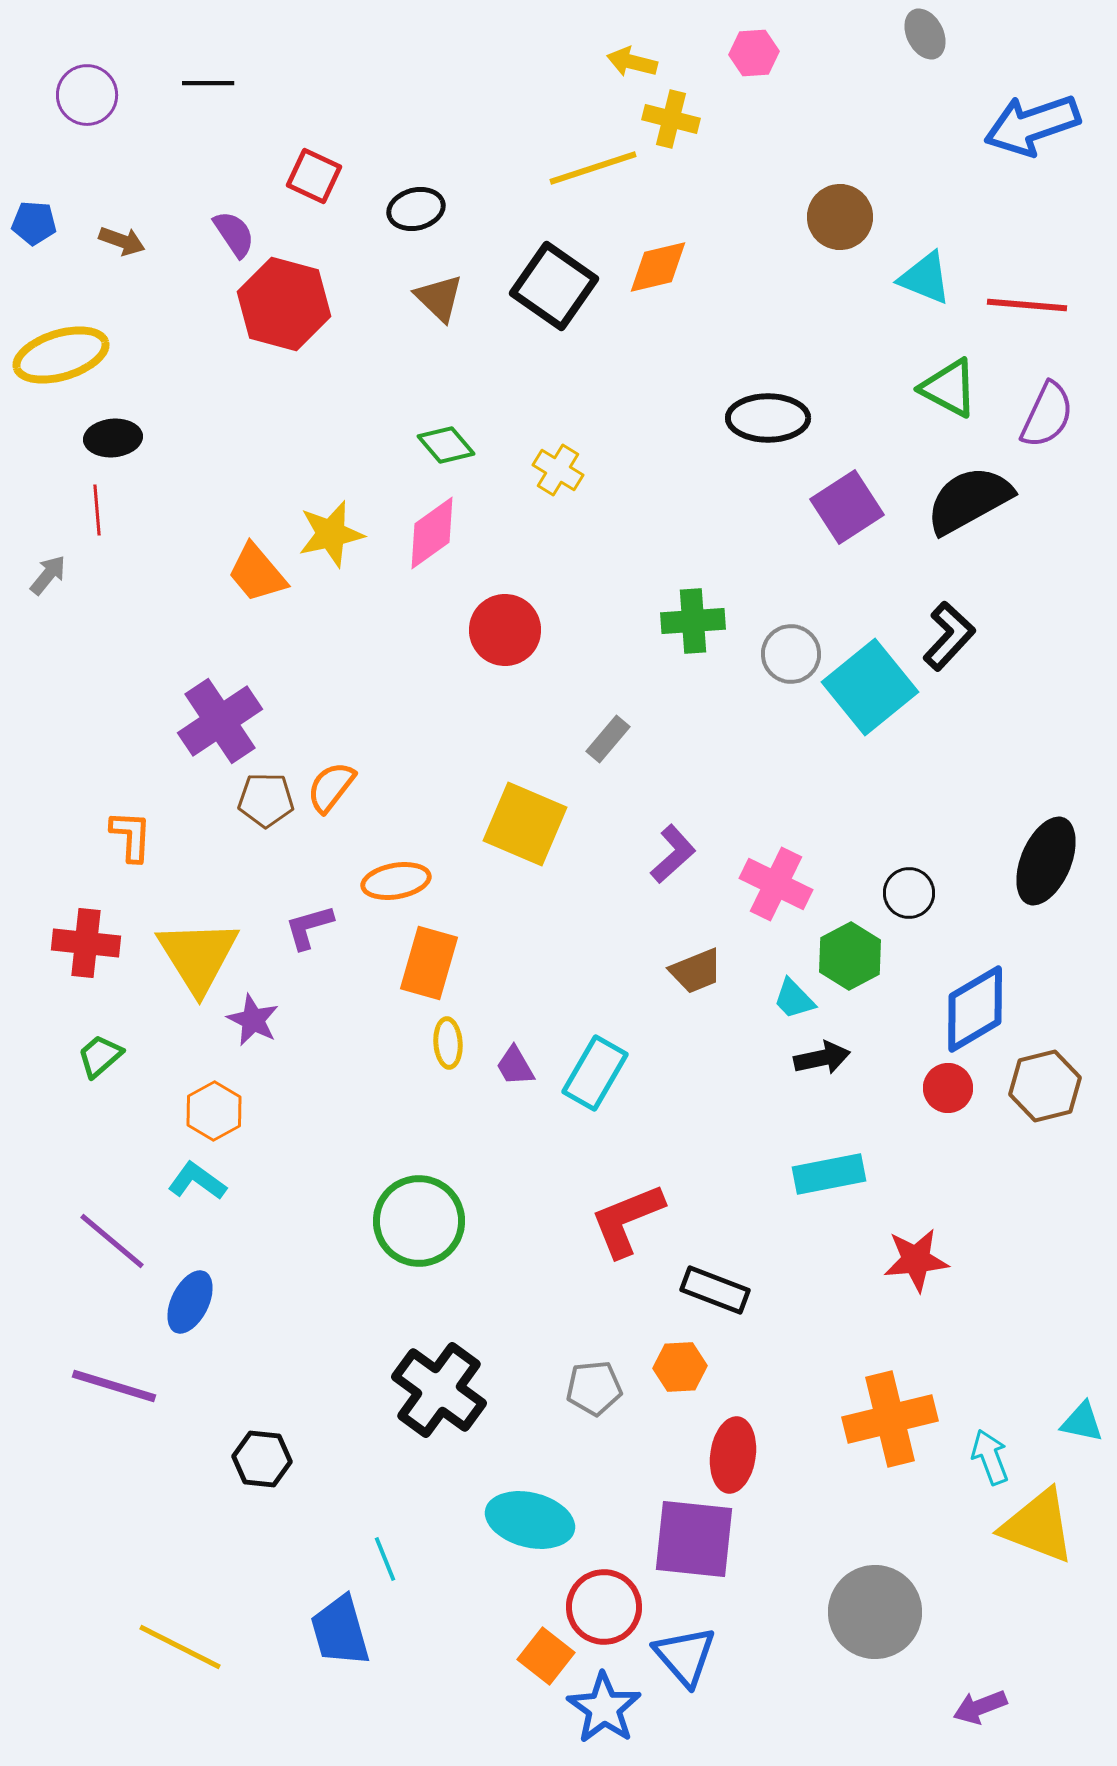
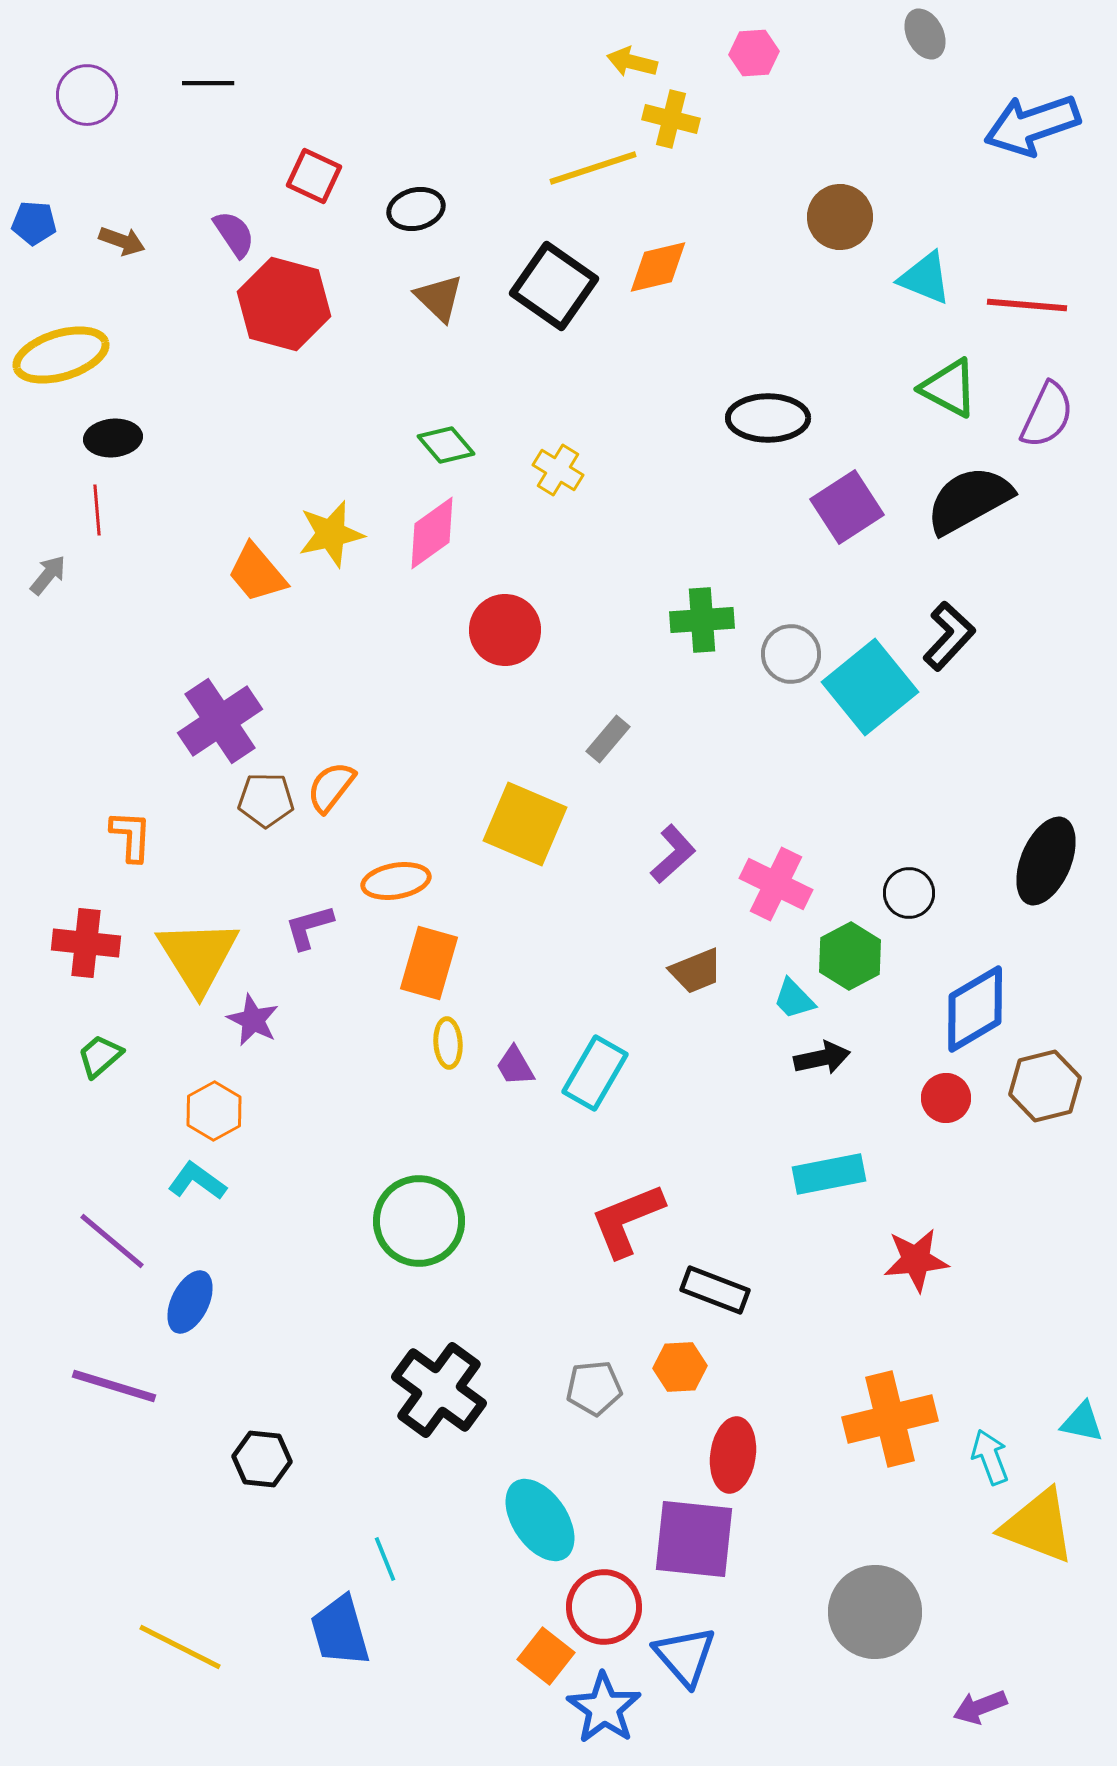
green cross at (693, 621): moved 9 px right, 1 px up
red circle at (948, 1088): moved 2 px left, 10 px down
cyan ellipse at (530, 1520): moved 10 px right; rotated 42 degrees clockwise
